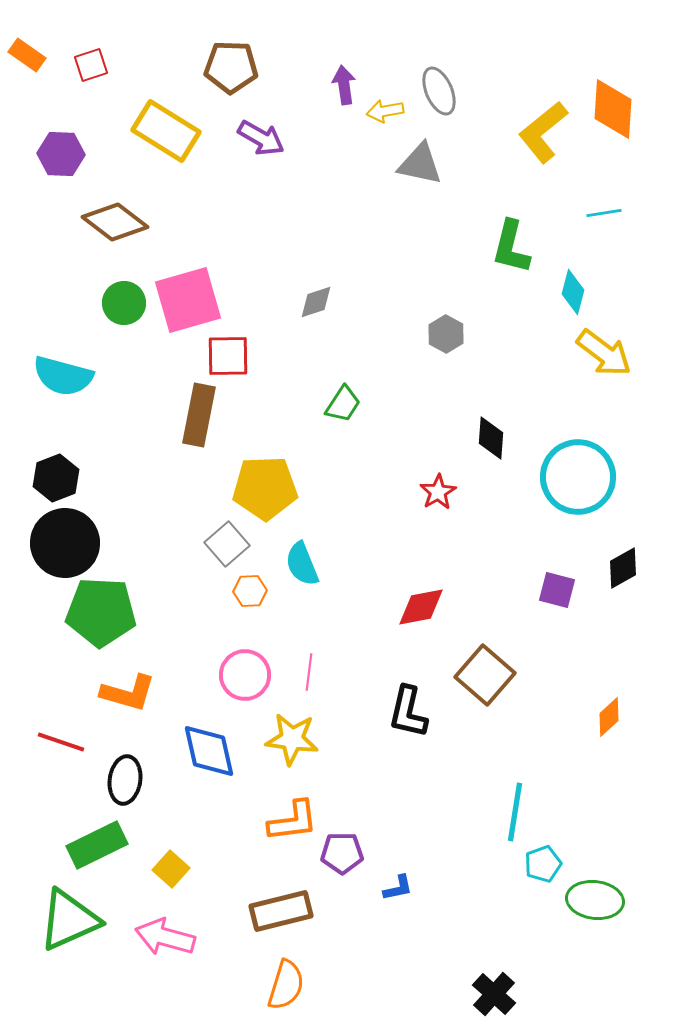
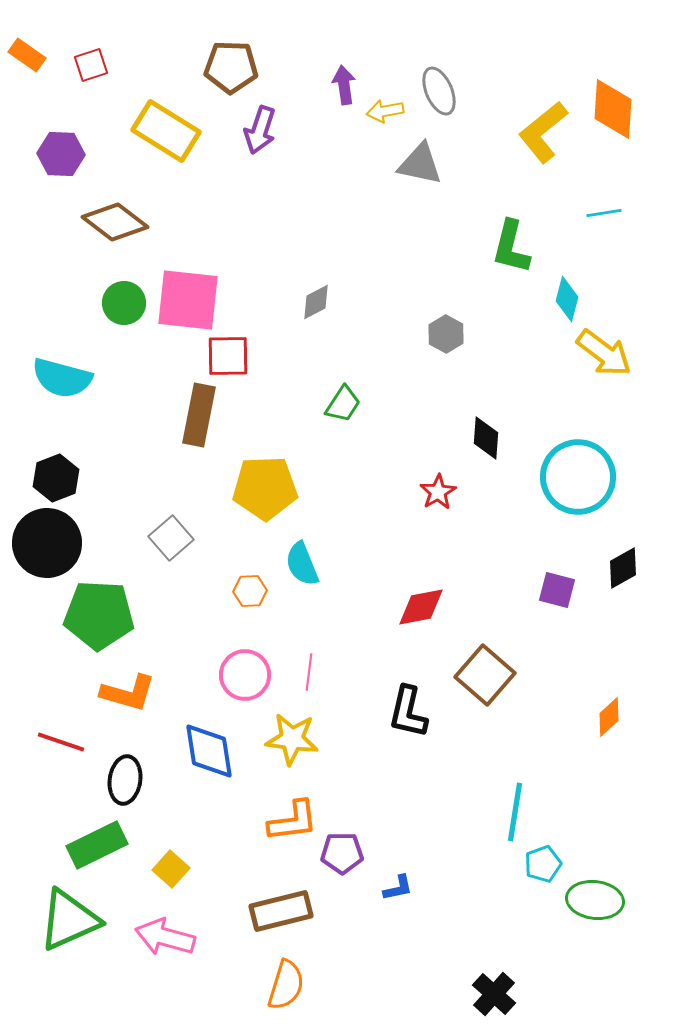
purple arrow at (261, 138): moved 1 px left, 8 px up; rotated 78 degrees clockwise
cyan diamond at (573, 292): moved 6 px left, 7 px down
pink square at (188, 300): rotated 22 degrees clockwise
gray diamond at (316, 302): rotated 9 degrees counterclockwise
cyan semicircle at (63, 376): moved 1 px left, 2 px down
black diamond at (491, 438): moved 5 px left
black circle at (65, 543): moved 18 px left
gray square at (227, 544): moved 56 px left, 6 px up
green pentagon at (101, 612): moved 2 px left, 3 px down
blue diamond at (209, 751): rotated 4 degrees clockwise
